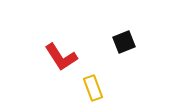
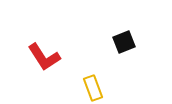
red L-shape: moved 17 px left
